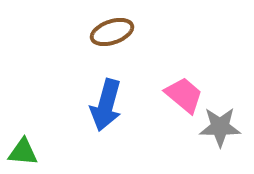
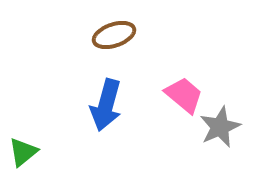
brown ellipse: moved 2 px right, 3 px down
gray star: rotated 24 degrees counterclockwise
green triangle: rotated 44 degrees counterclockwise
